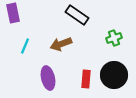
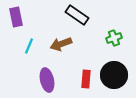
purple rectangle: moved 3 px right, 4 px down
cyan line: moved 4 px right
purple ellipse: moved 1 px left, 2 px down
